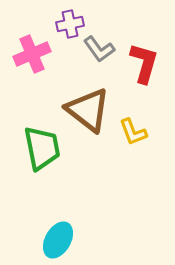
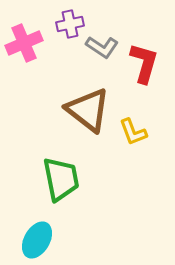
gray L-shape: moved 3 px right, 2 px up; rotated 20 degrees counterclockwise
pink cross: moved 8 px left, 11 px up
green trapezoid: moved 19 px right, 31 px down
cyan ellipse: moved 21 px left
